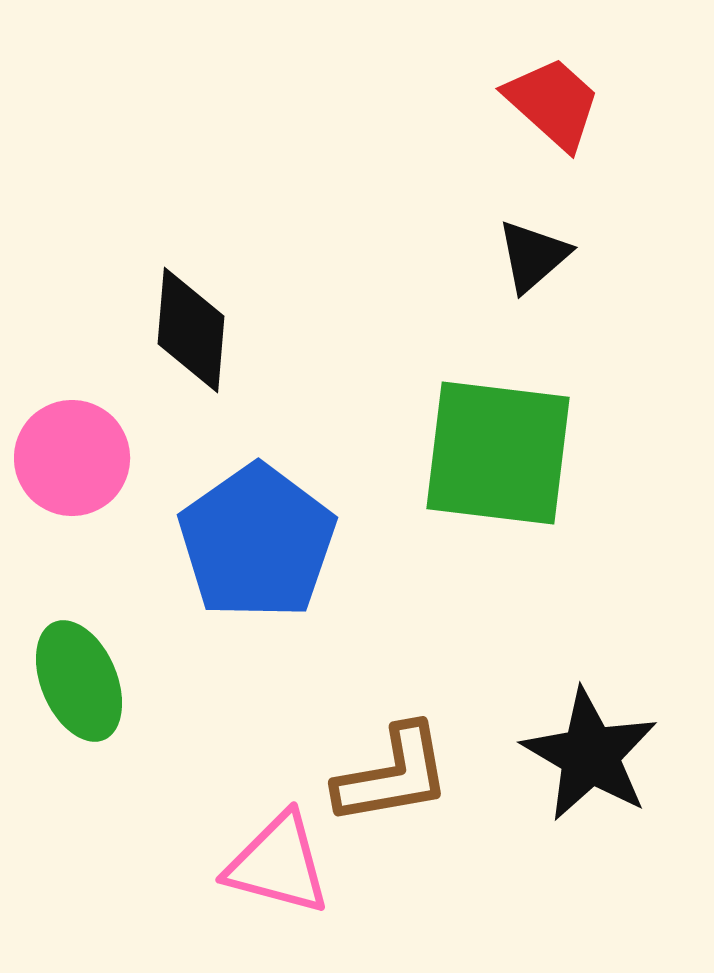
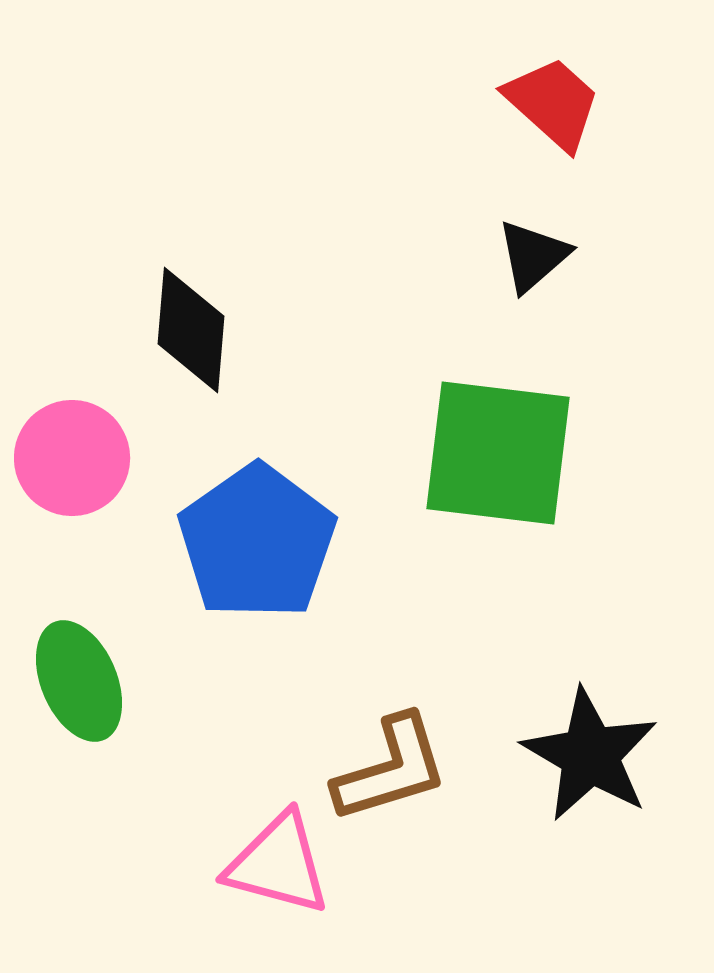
brown L-shape: moved 2 px left, 6 px up; rotated 7 degrees counterclockwise
